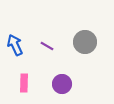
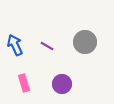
pink rectangle: rotated 18 degrees counterclockwise
